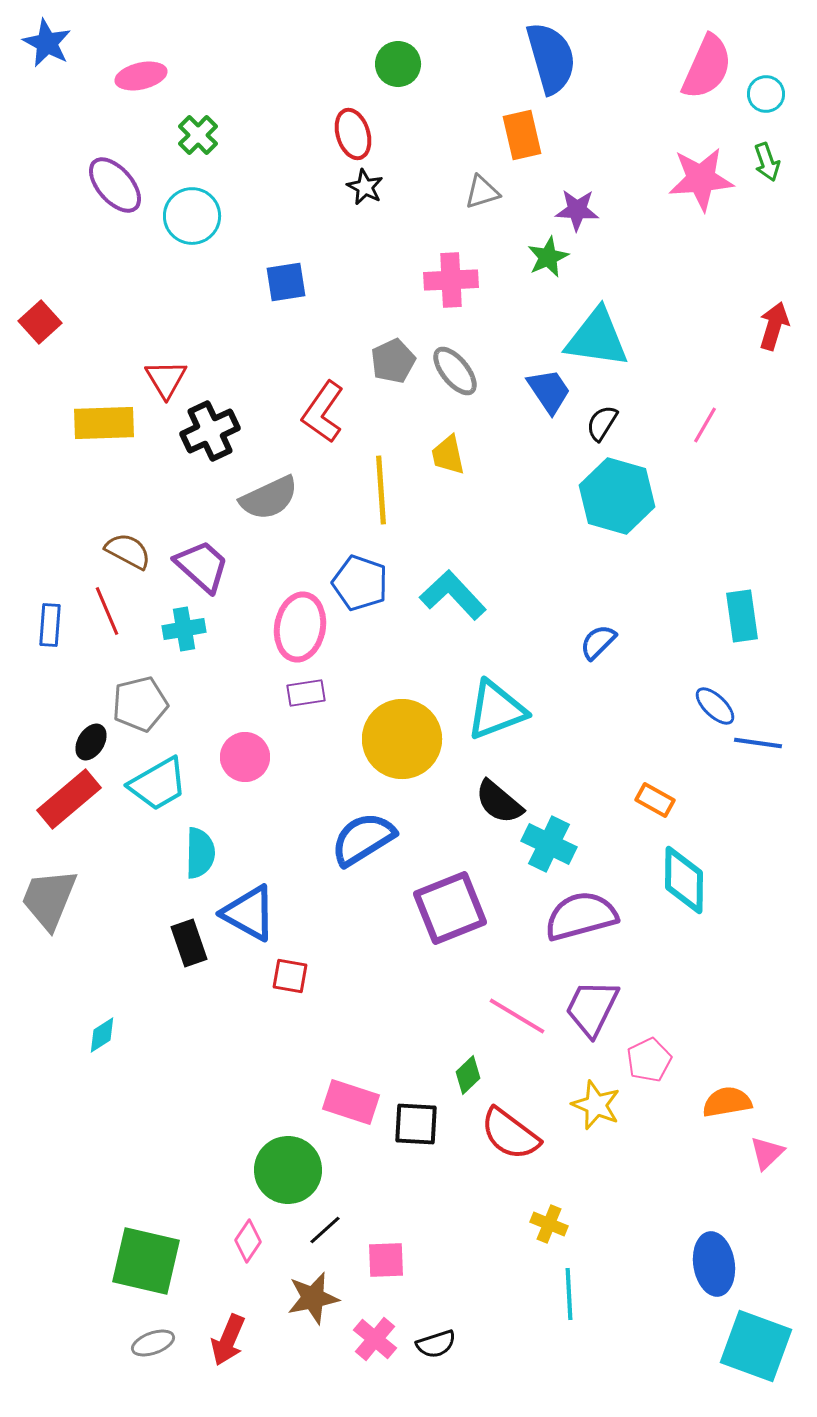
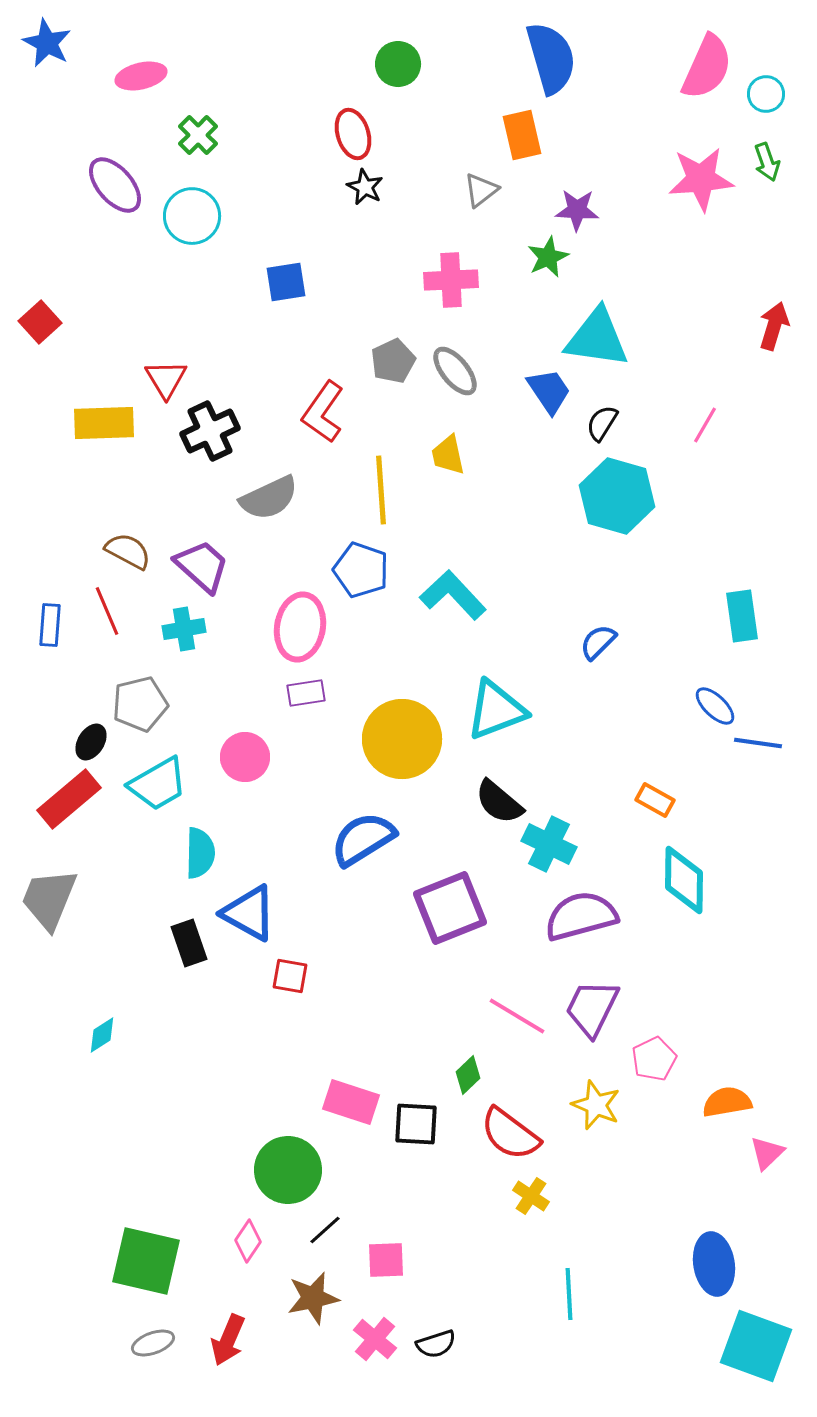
gray triangle at (482, 192): moved 1 px left, 2 px up; rotated 21 degrees counterclockwise
blue pentagon at (360, 583): moved 1 px right, 13 px up
pink pentagon at (649, 1060): moved 5 px right, 1 px up
yellow cross at (549, 1224): moved 18 px left, 28 px up; rotated 12 degrees clockwise
